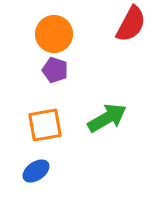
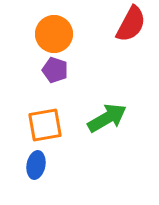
blue ellipse: moved 6 px up; rotated 44 degrees counterclockwise
